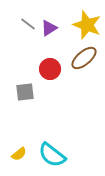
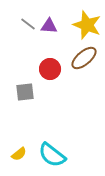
purple triangle: moved 2 px up; rotated 36 degrees clockwise
